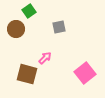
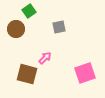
pink square: rotated 20 degrees clockwise
